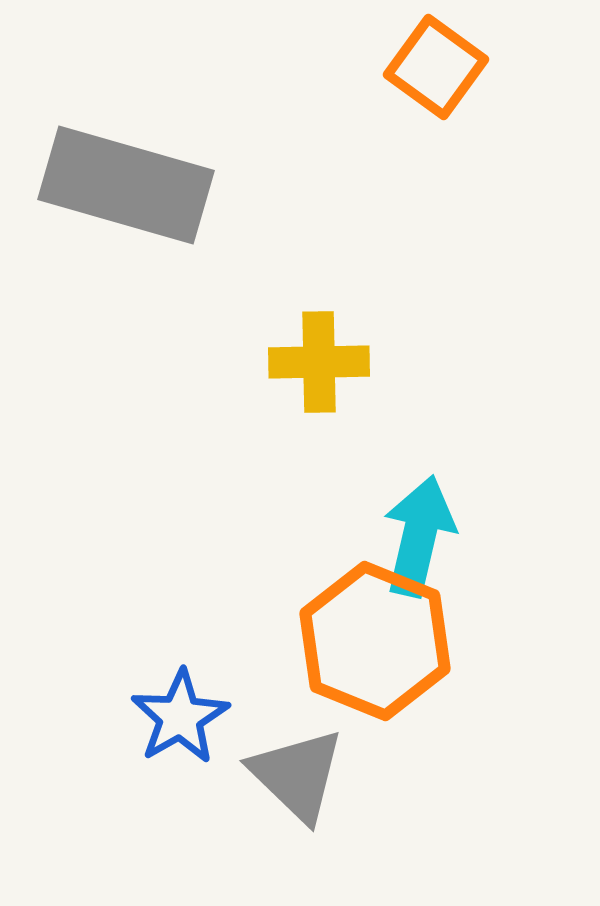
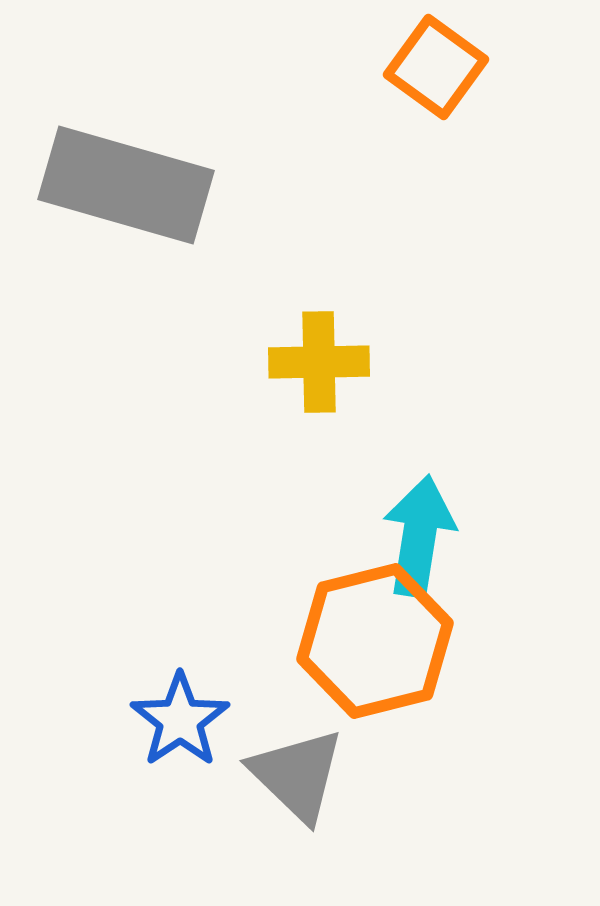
cyan arrow: rotated 4 degrees counterclockwise
orange hexagon: rotated 24 degrees clockwise
blue star: moved 3 px down; rotated 4 degrees counterclockwise
